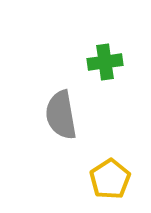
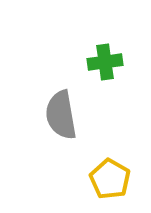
yellow pentagon: rotated 9 degrees counterclockwise
